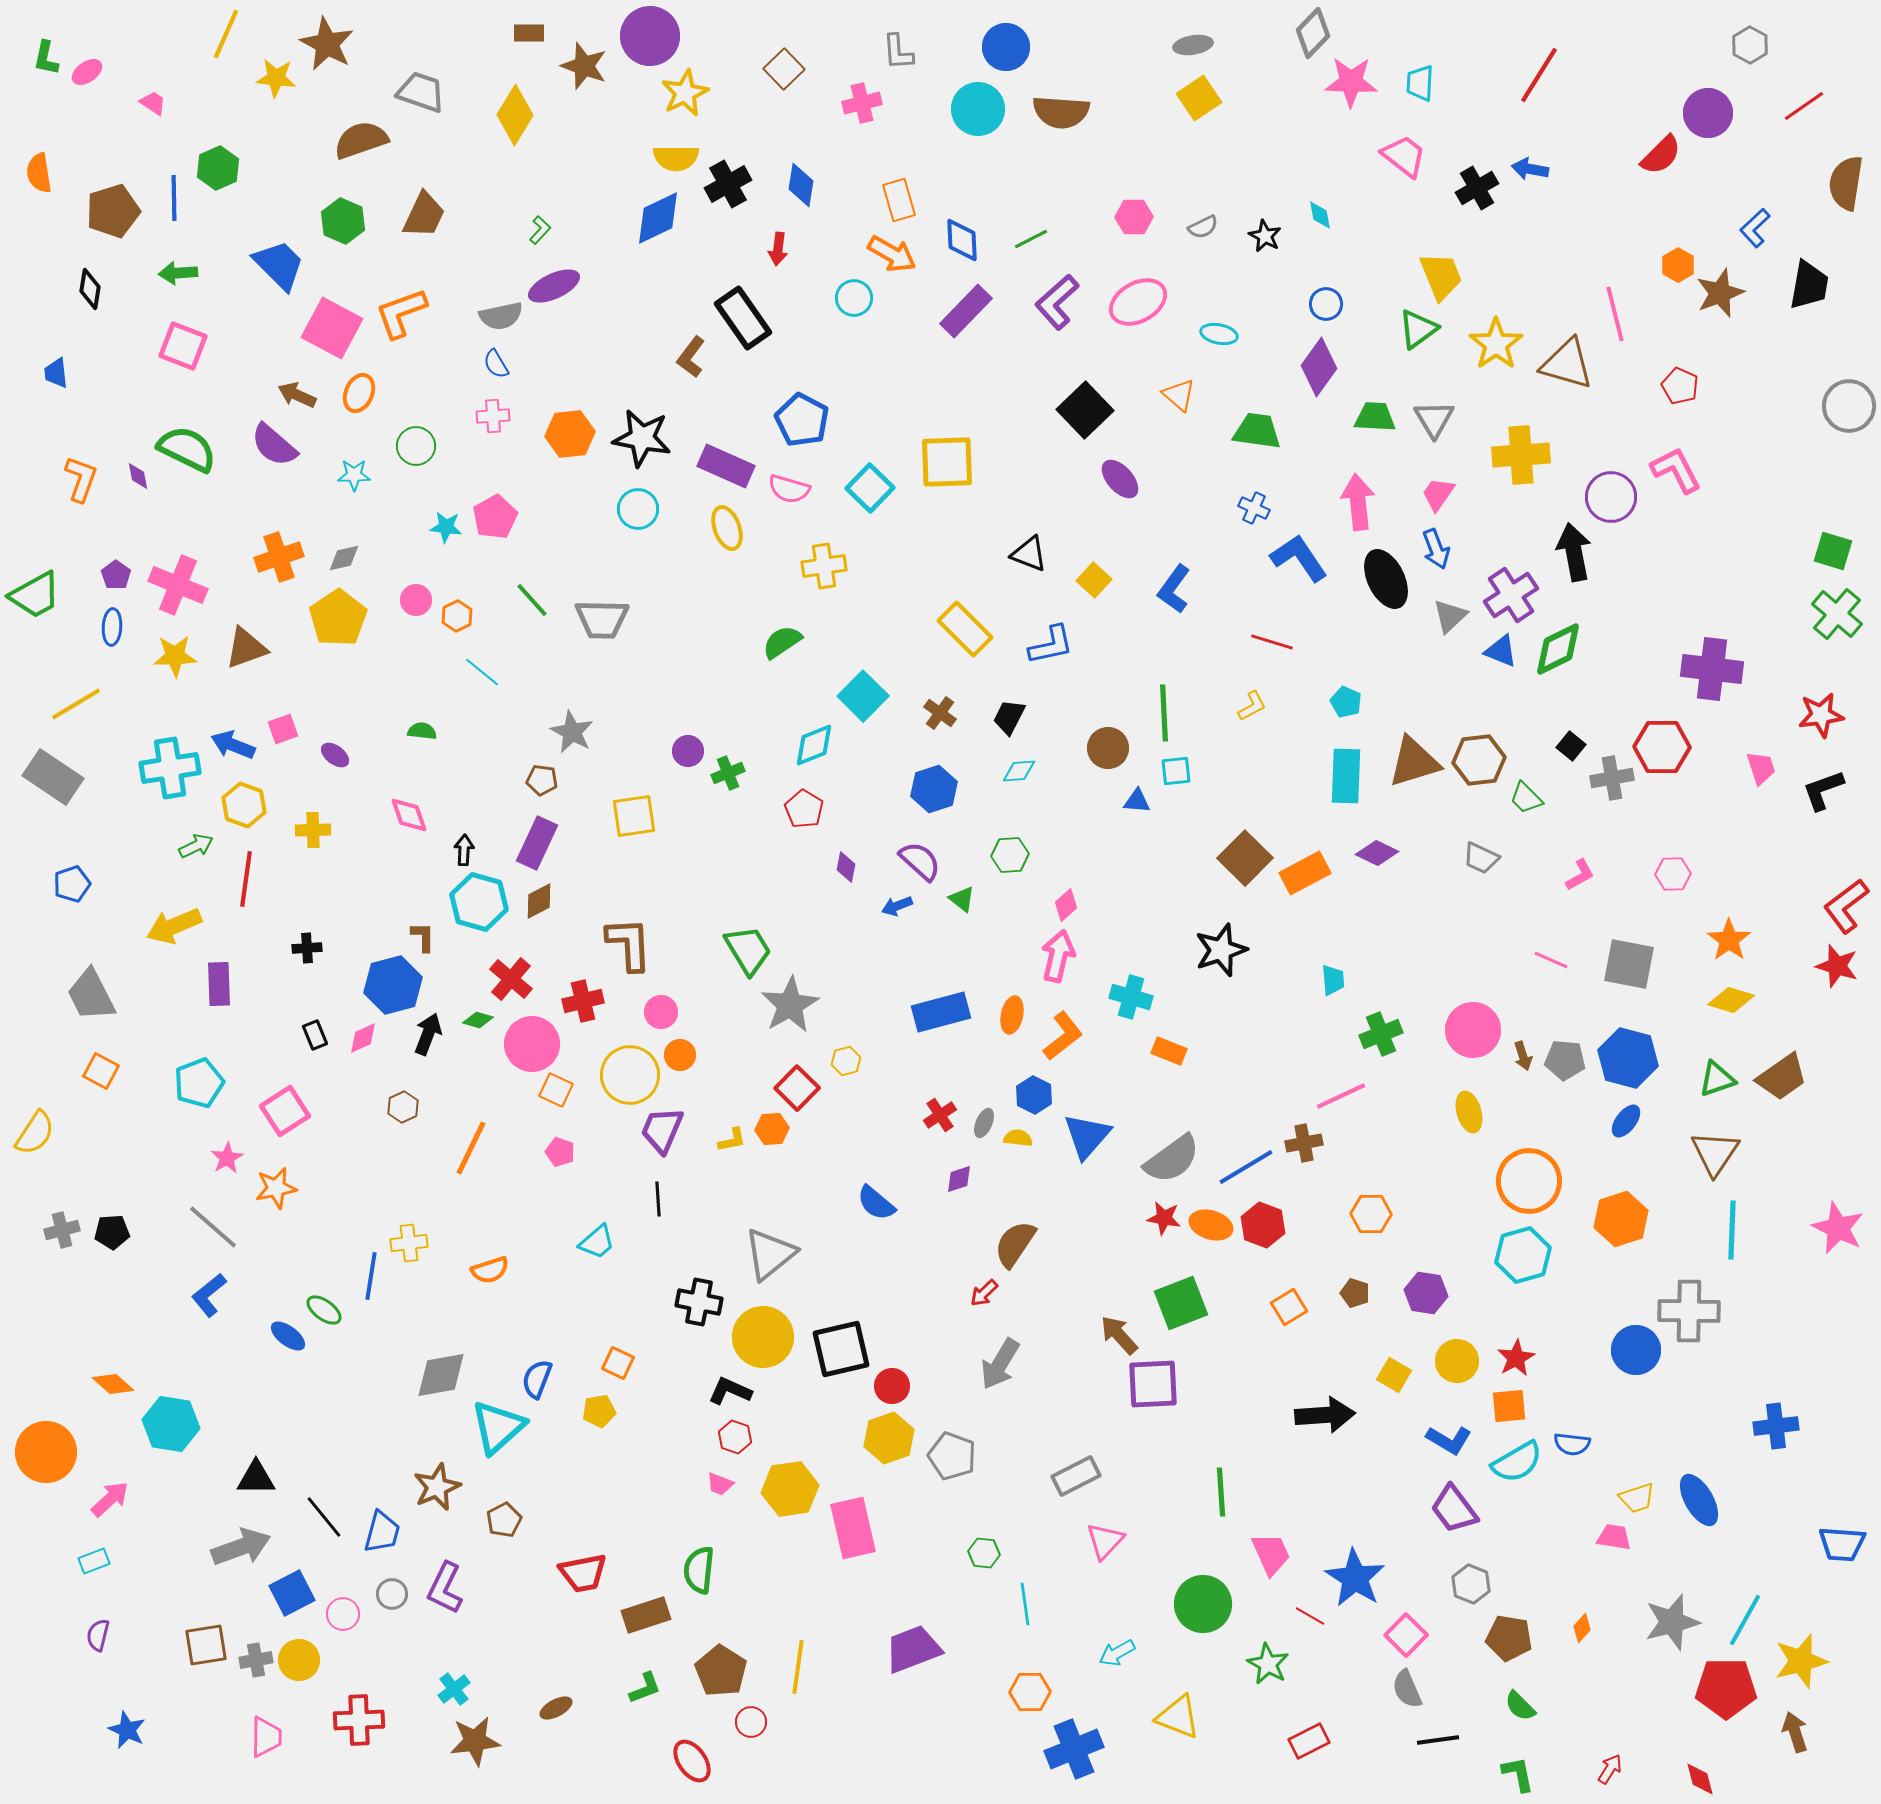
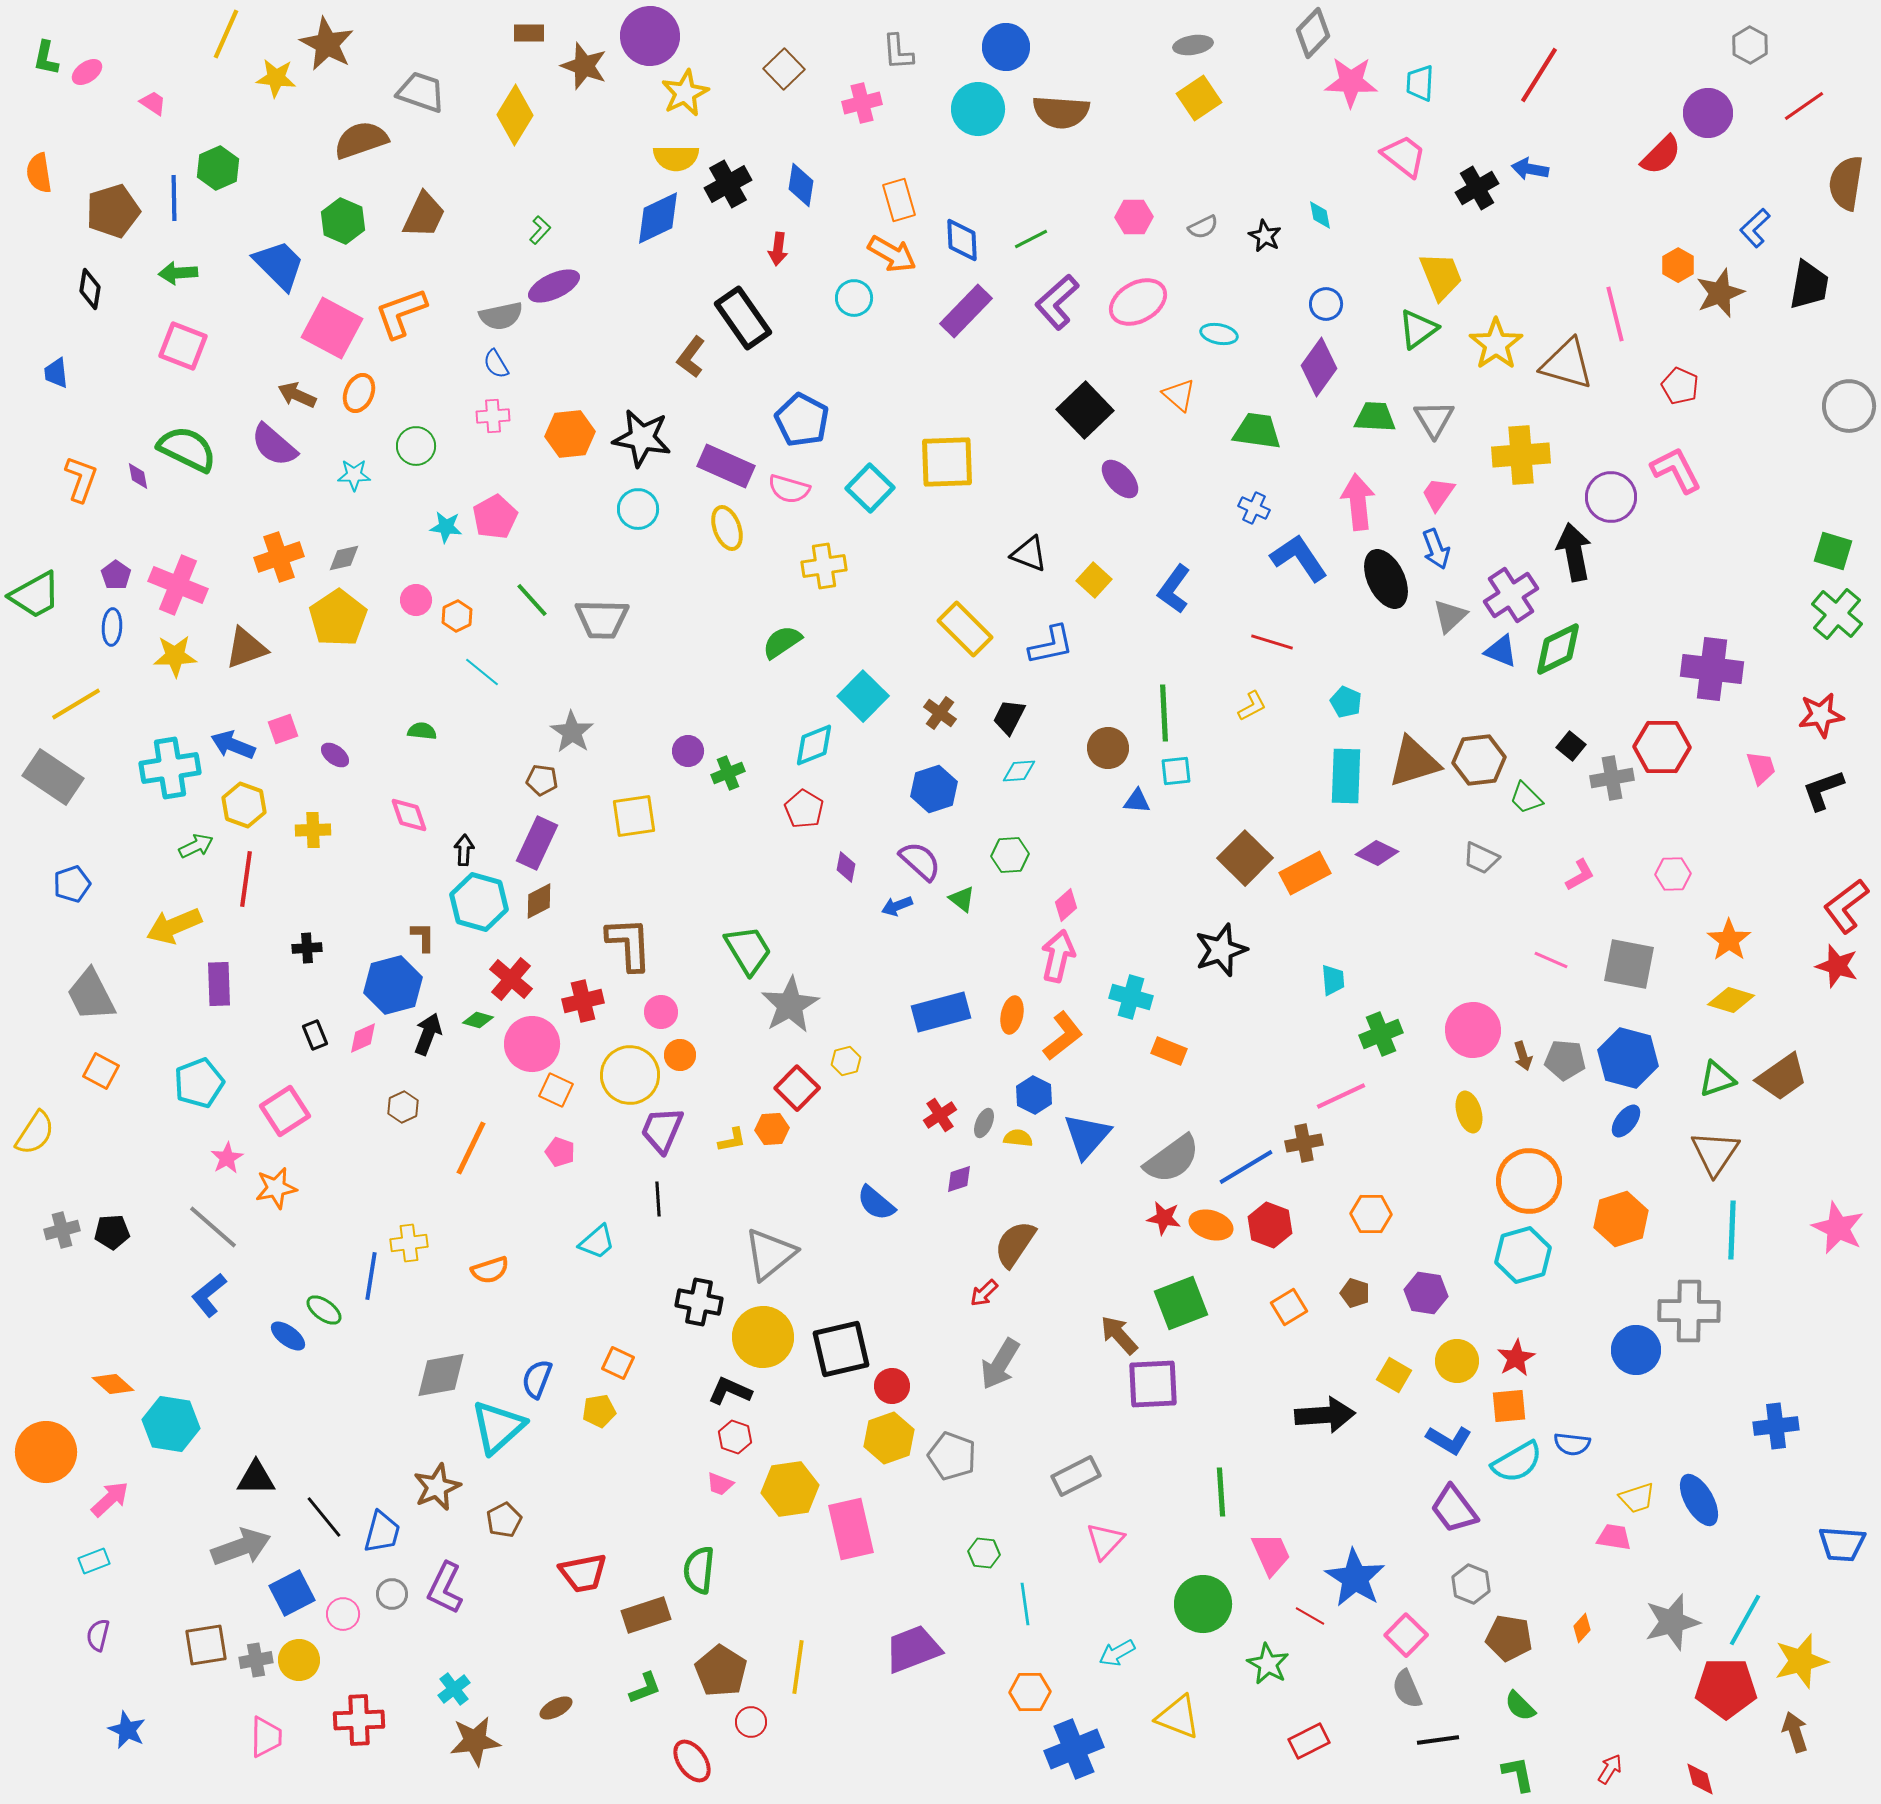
gray star at (572, 732): rotated 6 degrees clockwise
red hexagon at (1263, 1225): moved 7 px right
pink rectangle at (853, 1528): moved 2 px left, 1 px down
